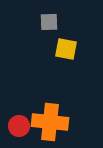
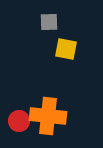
orange cross: moved 2 px left, 6 px up
red circle: moved 5 px up
